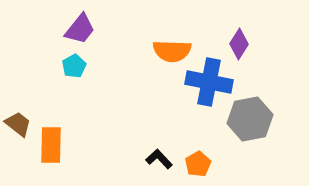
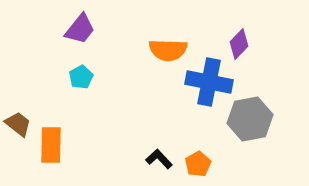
purple diamond: rotated 12 degrees clockwise
orange semicircle: moved 4 px left, 1 px up
cyan pentagon: moved 7 px right, 11 px down
